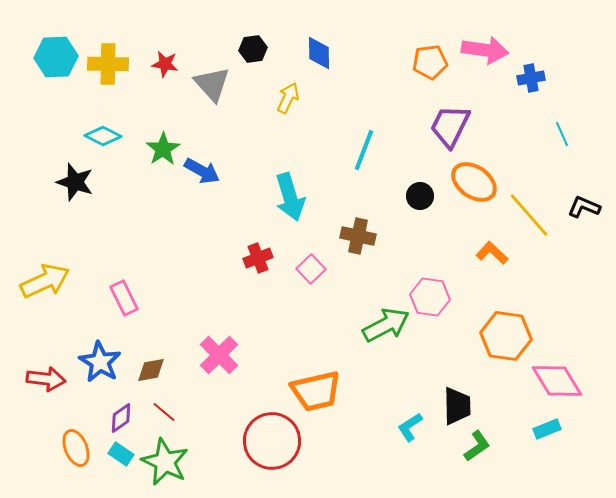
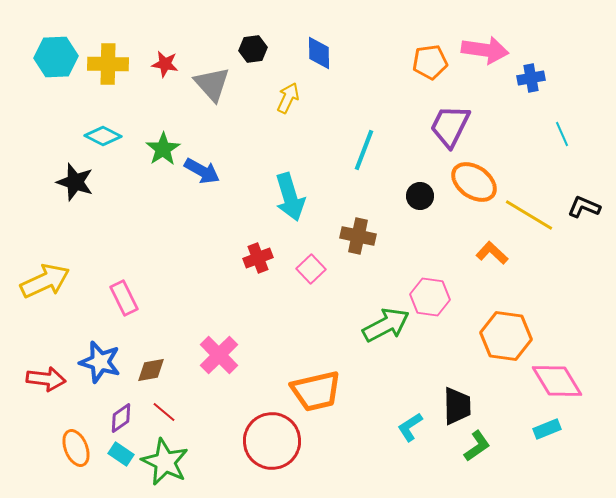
yellow line at (529, 215): rotated 18 degrees counterclockwise
blue star at (100, 362): rotated 15 degrees counterclockwise
